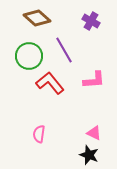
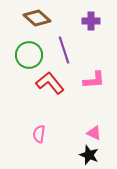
purple cross: rotated 30 degrees counterclockwise
purple line: rotated 12 degrees clockwise
green circle: moved 1 px up
